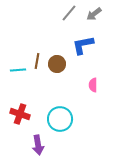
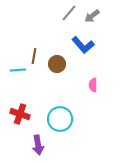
gray arrow: moved 2 px left, 2 px down
blue L-shape: rotated 120 degrees counterclockwise
brown line: moved 3 px left, 5 px up
